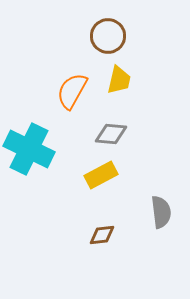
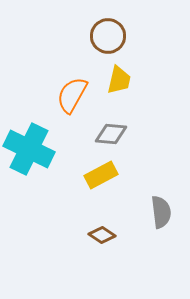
orange semicircle: moved 4 px down
brown diamond: rotated 40 degrees clockwise
